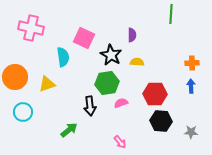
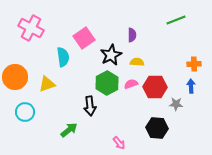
green line: moved 5 px right, 6 px down; rotated 66 degrees clockwise
pink cross: rotated 15 degrees clockwise
pink square: rotated 30 degrees clockwise
black star: rotated 15 degrees clockwise
orange cross: moved 2 px right, 1 px down
green hexagon: rotated 20 degrees counterclockwise
red hexagon: moved 7 px up
pink semicircle: moved 10 px right, 19 px up
cyan circle: moved 2 px right
black hexagon: moved 4 px left, 7 px down
gray star: moved 15 px left, 28 px up
pink arrow: moved 1 px left, 1 px down
